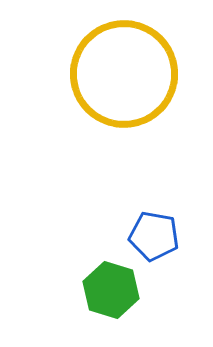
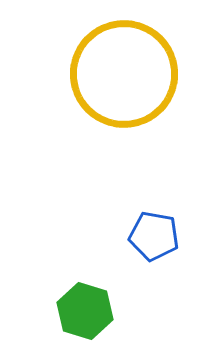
green hexagon: moved 26 px left, 21 px down
